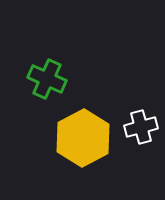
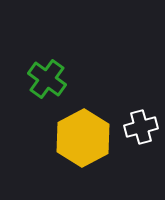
green cross: rotated 12 degrees clockwise
